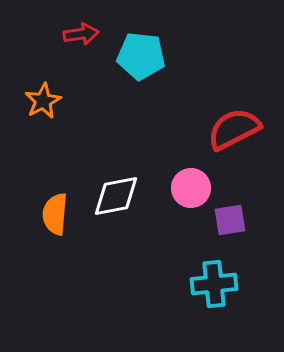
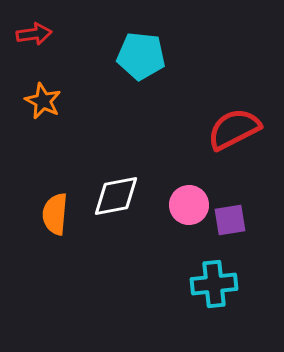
red arrow: moved 47 px left
orange star: rotated 18 degrees counterclockwise
pink circle: moved 2 px left, 17 px down
